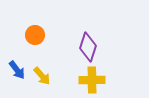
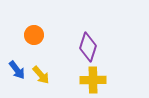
orange circle: moved 1 px left
yellow arrow: moved 1 px left, 1 px up
yellow cross: moved 1 px right
